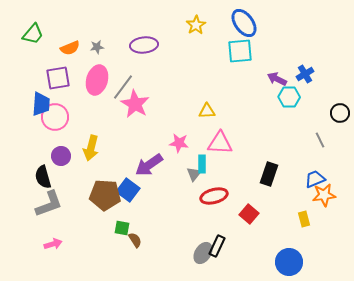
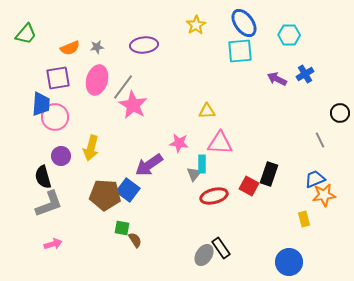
green trapezoid at (33, 34): moved 7 px left
cyan hexagon at (289, 97): moved 62 px up
pink star at (135, 104): moved 2 px left, 1 px down
red square at (249, 214): moved 28 px up; rotated 12 degrees counterclockwise
black rectangle at (217, 246): moved 4 px right, 2 px down; rotated 60 degrees counterclockwise
gray ellipse at (203, 253): moved 1 px right, 2 px down
